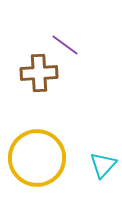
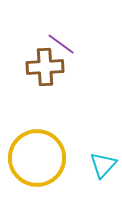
purple line: moved 4 px left, 1 px up
brown cross: moved 6 px right, 6 px up
